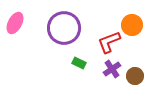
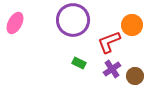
purple circle: moved 9 px right, 8 px up
